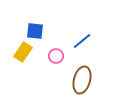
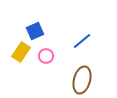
blue square: rotated 30 degrees counterclockwise
yellow rectangle: moved 2 px left
pink circle: moved 10 px left
